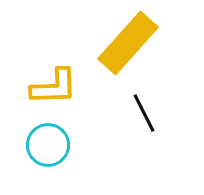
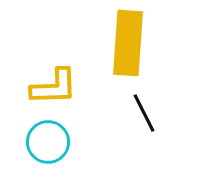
yellow rectangle: rotated 38 degrees counterclockwise
cyan circle: moved 3 px up
